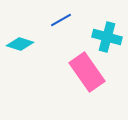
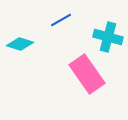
cyan cross: moved 1 px right
pink rectangle: moved 2 px down
